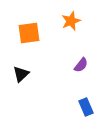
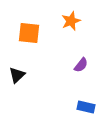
orange square: rotated 15 degrees clockwise
black triangle: moved 4 px left, 1 px down
blue rectangle: rotated 54 degrees counterclockwise
